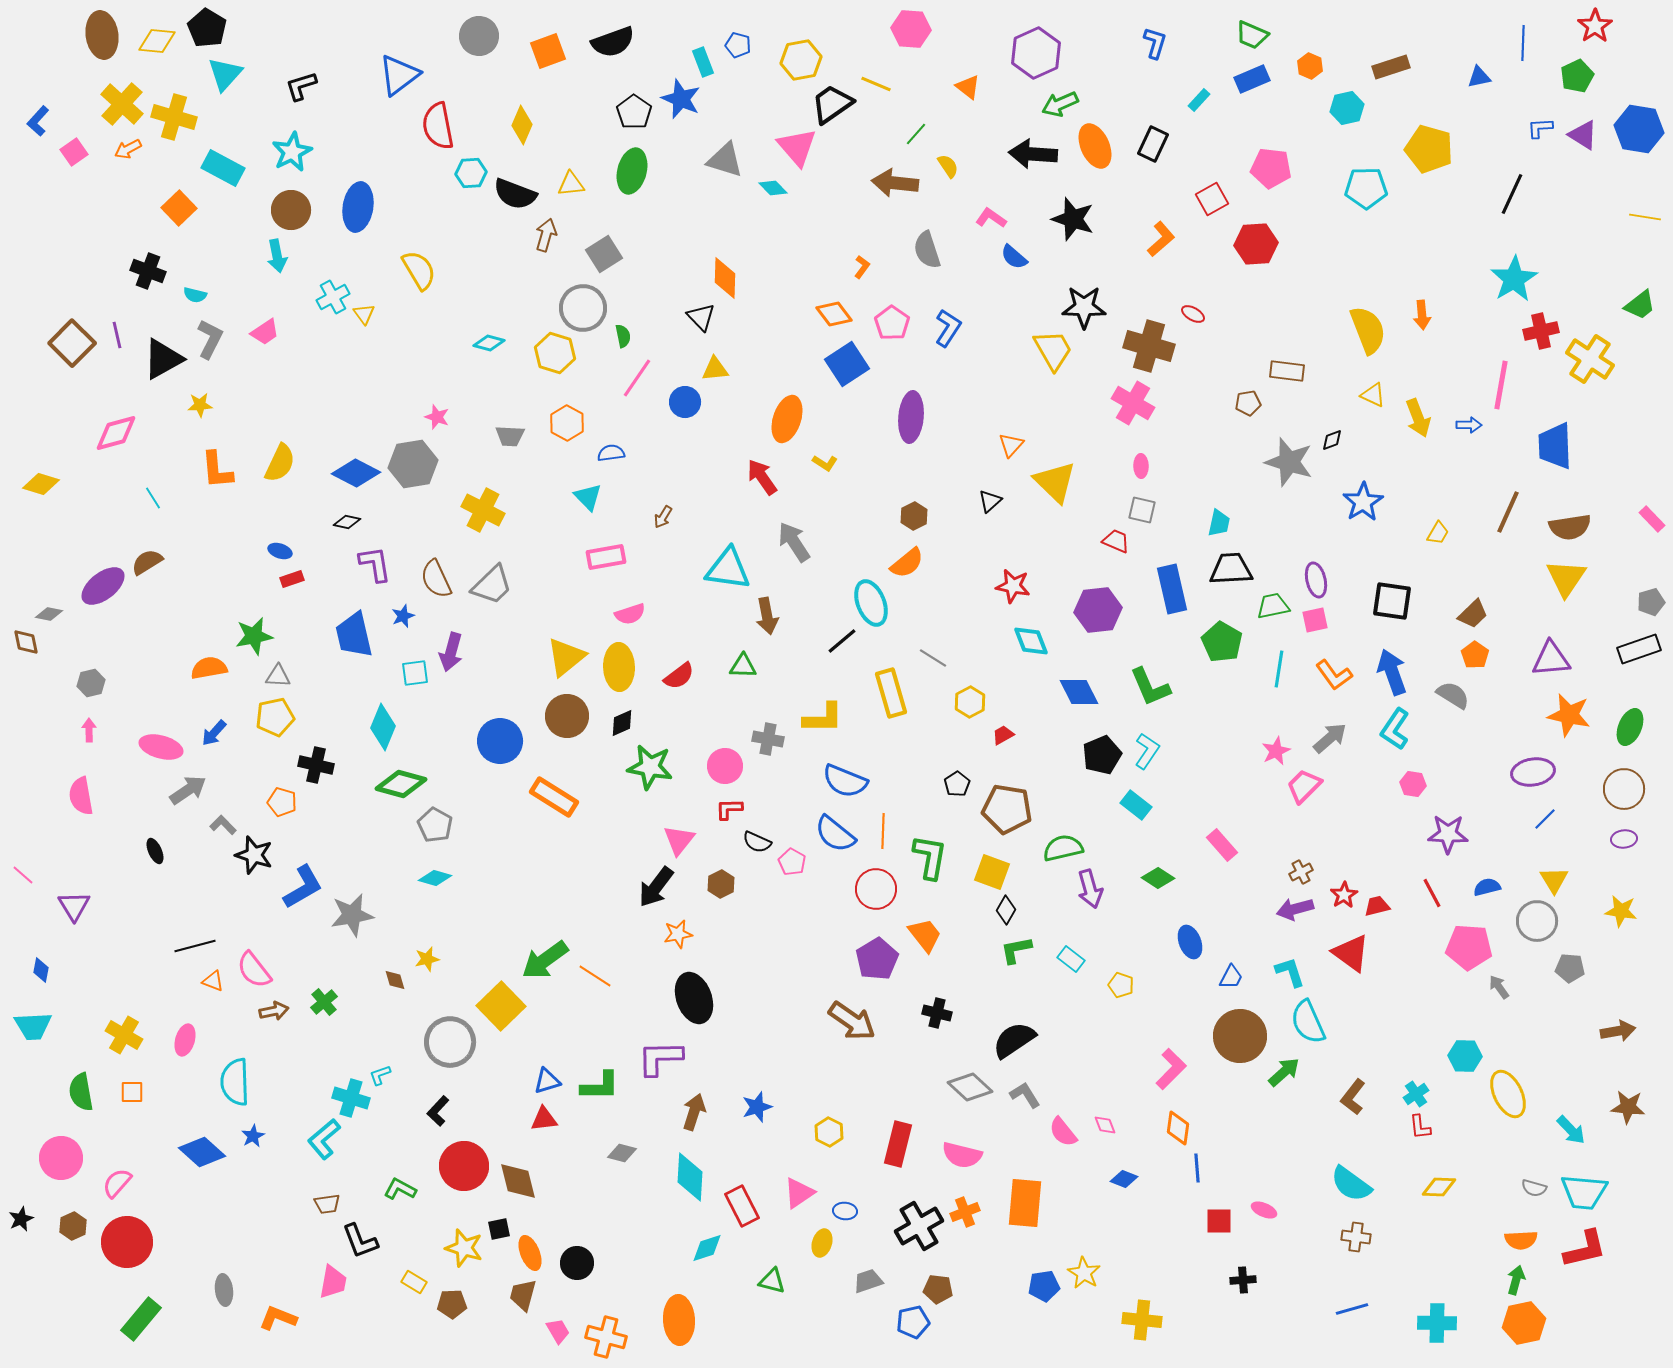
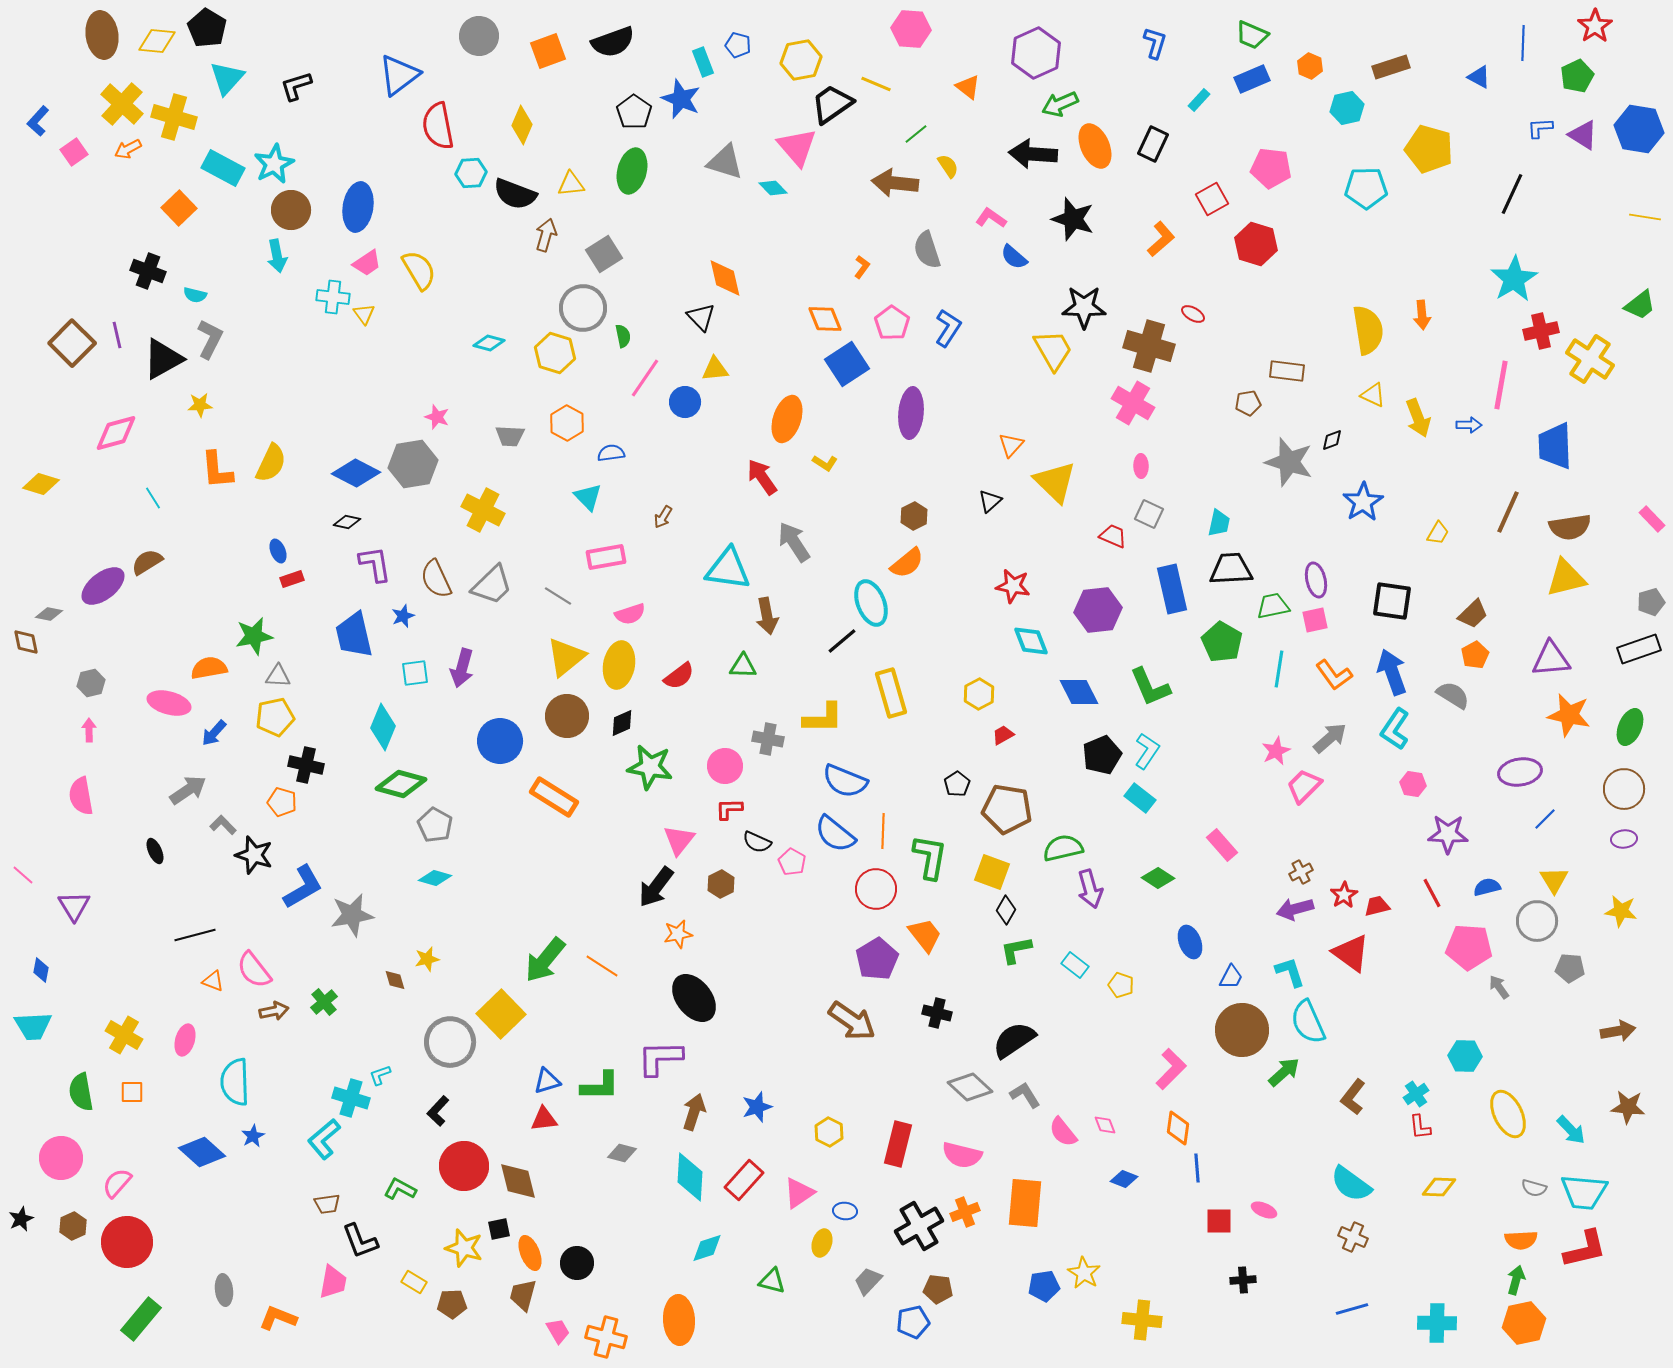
cyan triangle at (225, 74): moved 2 px right, 4 px down
blue triangle at (1479, 77): rotated 40 degrees clockwise
black L-shape at (301, 86): moved 5 px left
green line at (916, 134): rotated 10 degrees clockwise
cyan star at (292, 152): moved 18 px left, 12 px down
gray triangle at (725, 160): moved 2 px down
red hexagon at (1256, 244): rotated 21 degrees clockwise
orange diamond at (725, 278): rotated 15 degrees counterclockwise
cyan cross at (333, 297): rotated 36 degrees clockwise
orange diamond at (834, 314): moved 9 px left, 5 px down; rotated 15 degrees clockwise
yellow semicircle at (1368, 330): rotated 12 degrees clockwise
pink trapezoid at (265, 332): moved 102 px right, 69 px up
pink line at (637, 378): moved 8 px right
purple ellipse at (911, 417): moved 4 px up
yellow semicircle at (280, 463): moved 9 px left
gray square at (1142, 510): moved 7 px right, 4 px down; rotated 12 degrees clockwise
red trapezoid at (1116, 541): moved 3 px left, 5 px up
blue ellipse at (280, 551): moved 2 px left; rotated 50 degrees clockwise
yellow triangle at (1566, 578): rotated 42 degrees clockwise
purple arrow at (451, 652): moved 11 px right, 16 px down
orange pentagon at (1475, 655): rotated 8 degrees clockwise
gray line at (933, 658): moved 375 px left, 62 px up
yellow ellipse at (619, 667): moved 2 px up; rotated 12 degrees clockwise
yellow hexagon at (970, 702): moved 9 px right, 8 px up
pink ellipse at (161, 747): moved 8 px right, 44 px up
black cross at (316, 765): moved 10 px left
purple ellipse at (1533, 772): moved 13 px left
cyan rectangle at (1136, 805): moved 4 px right, 7 px up
black line at (195, 946): moved 11 px up
cyan rectangle at (1071, 959): moved 4 px right, 6 px down
green arrow at (545, 960): rotated 15 degrees counterclockwise
orange line at (595, 976): moved 7 px right, 10 px up
black ellipse at (694, 998): rotated 18 degrees counterclockwise
yellow square at (501, 1006): moved 8 px down
brown circle at (1240, 1036): moved 2 px right, 6 px up
yellow ellipse at (1508, 1094): moved 20 px down
red rectangle at (742, 1206): moved 2 px right, 26 px up; rotated 69 degrees clockwise
brown cross at (1356, 1237): moved 3 px left; rotated 16 degrees clockwise
gray trapezoid at (868, 1281): rotated 28 degrees counterclockwise
